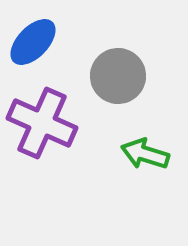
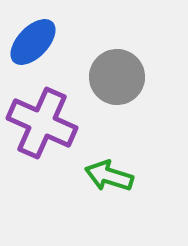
gray circle: moved 1 px left, 1 px down
green arrow: moved 36 px left, 22 px down
